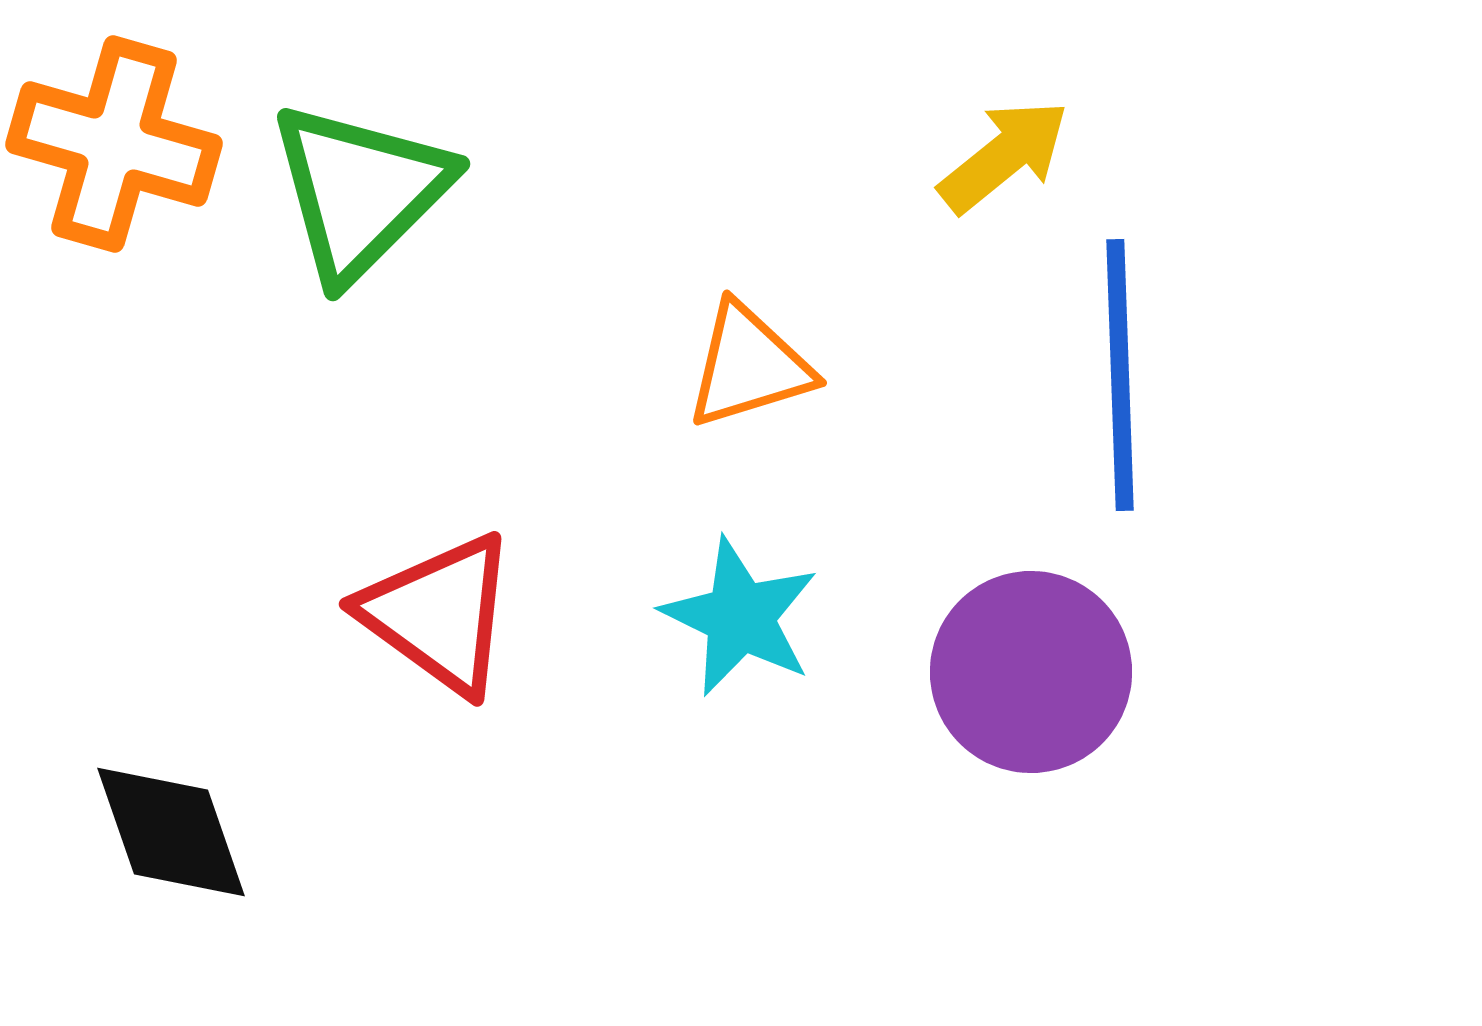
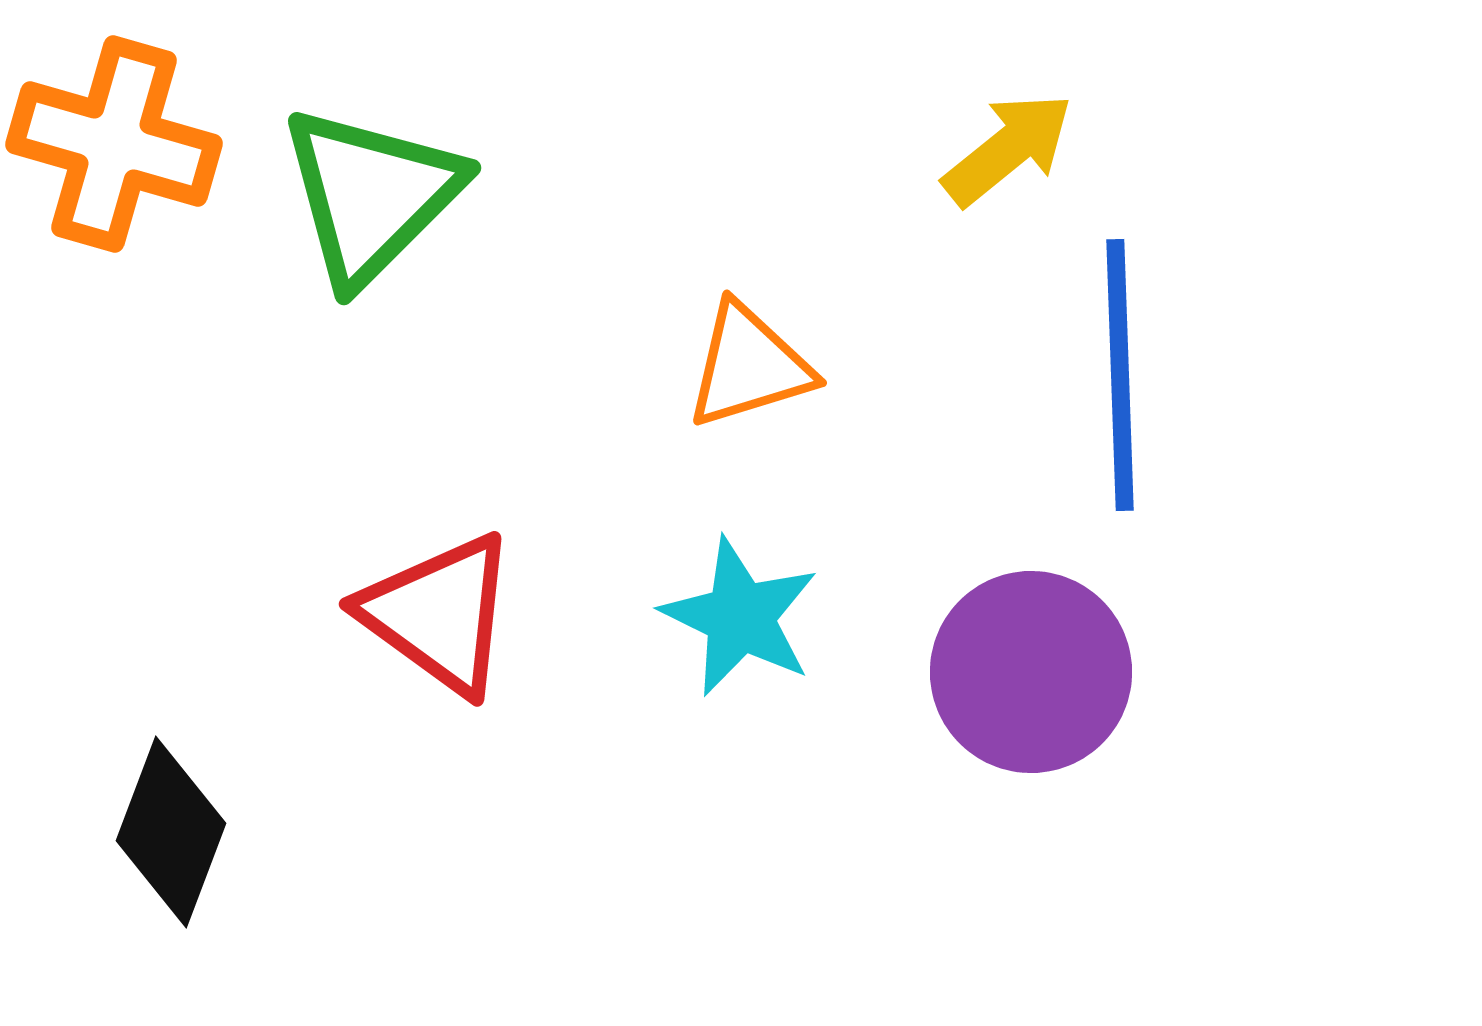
yellow arrow: moved 4 px right, 7 px up
green triangle: moved 11 px right, 4 px down
black diamond: rotated 40 degrees clockwise
